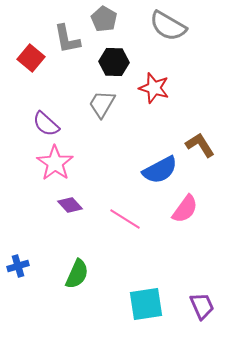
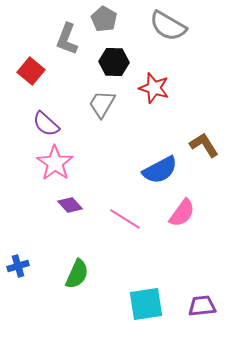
gray L-shape: rotated 32 degrees clockwise
red square: moved 13 px down
brown L-shape: moved 4 px right
pink semicircle: moved 3 px left, 4 px down
purple trapezoid: rotated 72 degrees counterclockwise
